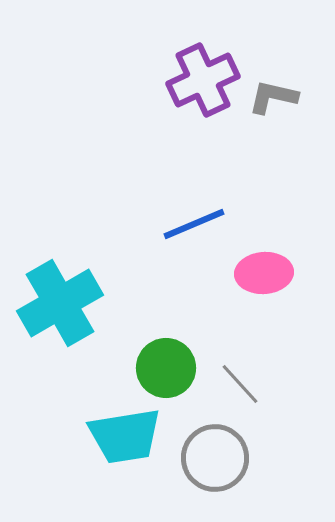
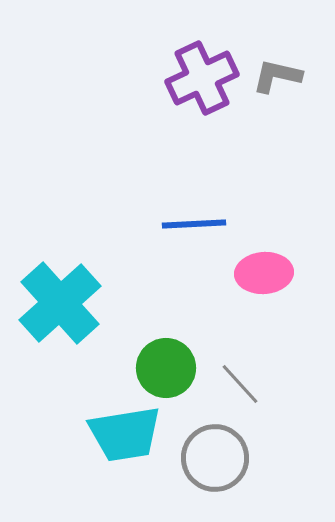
purple cross: moved 1 px left, 2 px up
gray L-shape: moved 4 px right, 21 px up
blue line: rotated 20 degrees clockwise
cyan cross: rotated 12 degrees counterclockwise
cyan trapezoid: moved 2 px up
